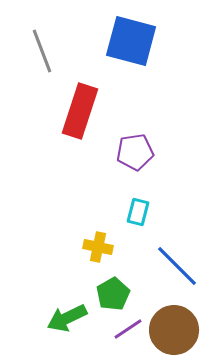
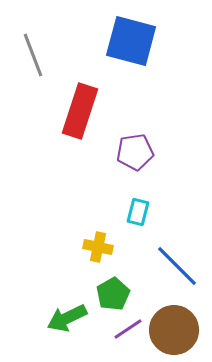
gray line: moved 9 px left, 4 px down
